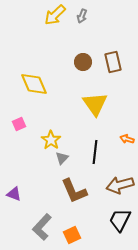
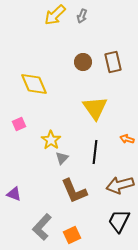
yellow triangle: moved 4 px down
black trapezoid: moved 1 px left, 1 px down
